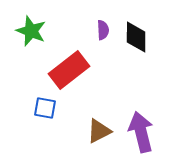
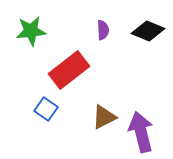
green star: rotated 28 degrees counterclockwise
black diamond: moved 12 px right, 6 px up; rotated 68 degrees counterclockwise
blue square: moved 1 px right, 1 px down; rotated 25 degrees clockwise
brown triangle: moved 5 px right, 14 px up
